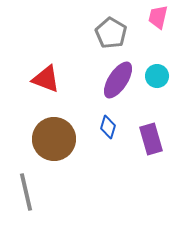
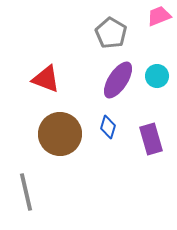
pink trapezoid: moved 1 px right, 1 px up; rotated 55 degrees clockwise
brown circle: moved 6 px right, 5 px up
